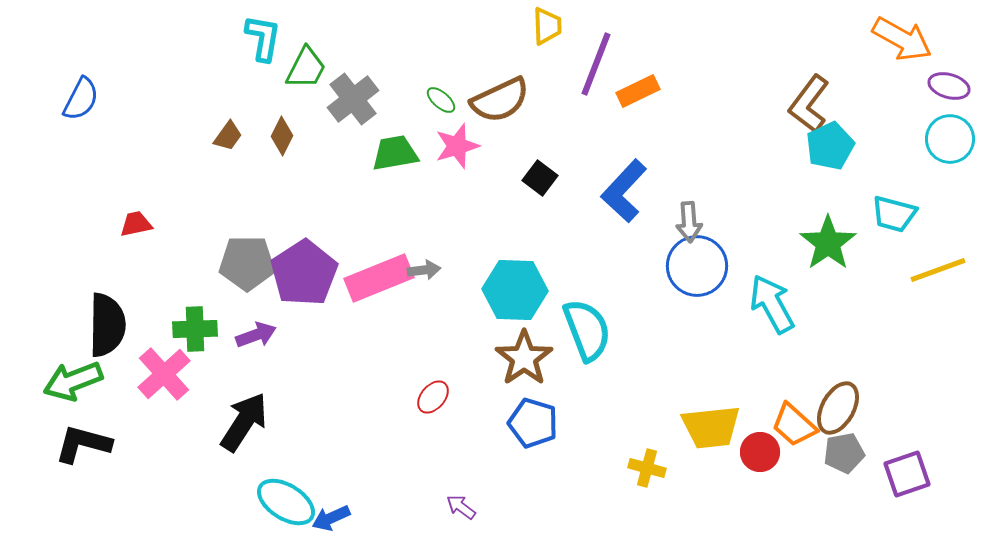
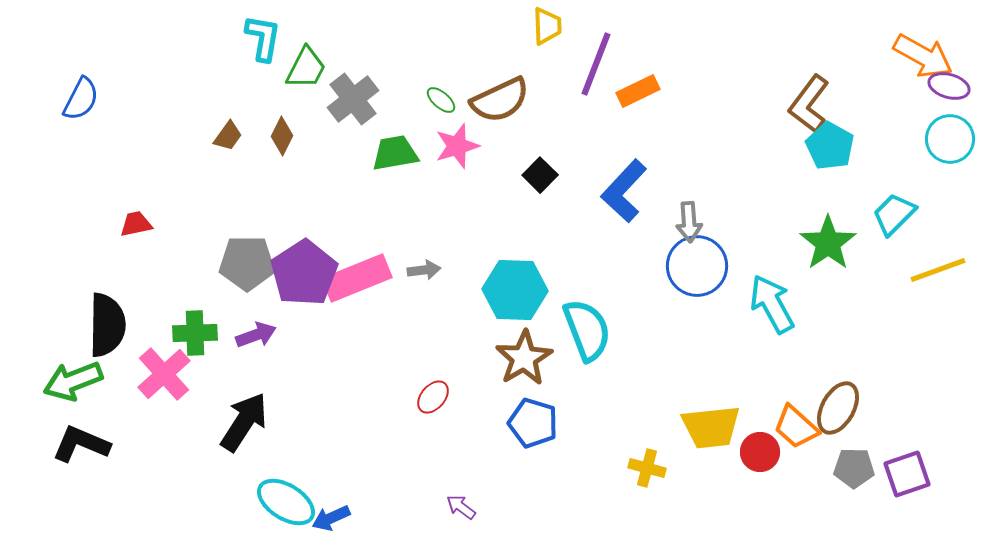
orange arrow at (902, 39): moved 21 px right, 17 px down
cyan pentagon at (830, 146): rotated 18 degrees counterclockwise
black square at (540, 178): moved 3 px up; rotated 8 degrees clockwise
cyan trapezoid at (894, 214): rotated 120 degrees clockwise
pink rectangle at (379, 278): moved 22 px left
green cross at (195, 329): moved 4 px down
brown star at (524, 358): rotated 4 degrees clockwise
orange trapezoid at (794, 425): moved 2 px right, 2 px down
black L-shape at (83, 444): moved 2 px left; rotated 8 degrees clockwise
gray pentagon at (844, 453): moved 10 px right, 15 px down; rotated 12 degrees clockwise
